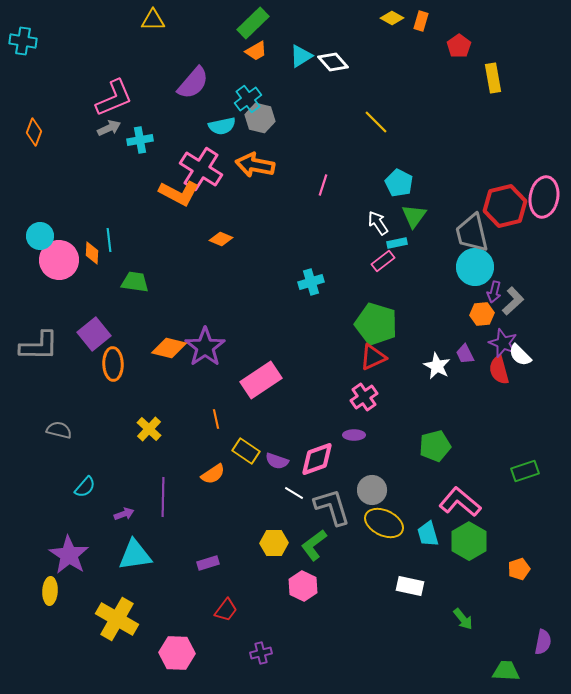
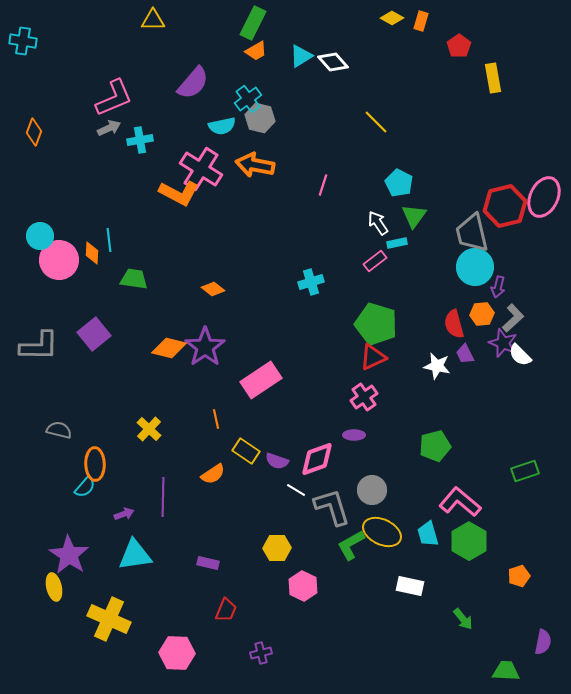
green rectangle at (253, 23): rotated 20 degrees counterclockwise
pink ellipse at (544, 197): rotated 15 degrees clockwise
orange diamond at (221, 239): moved 8 px left, 50 px down; rotated 15 degrees clockwise
pink rectangle at (383, 261): moved 8 px left
green trapezoid at (135, 282): moved 1 px left, 3 px up
purple arrow at (494, 292): moved 4 px right, 5 px up
gray L-shape at (513, 301): moved 17 px down
orange ellipse at (113, 364): moved 18 px left, 100 px down
white star at (437, 366): rotated 16 degrees counterclockwise
red semicircle at (499, 370): moved 45 px left, 46 px up
white line at (294, 493): moved 2 px right, 3 px up
yellow ellipse at (384, 523): moved 2 px left, 9 px down
yellow hexagon at (274, 543): moved 3 px right, 5 px down
green L-shape at (314, 545): moved 37 px right; rotated 8 degrees clockwise
purple rectangle at (208, 563): rotated 30 degrees clockwise
orange pentagon at (519, 569): moved 7 px down
yellow ellipse at (50, 591): moved 4 px right, 4 px up; rotated 16 degrees counterclockwise
red trapezoid at (226, 610): rotated 15 degrees counterclockwise
yellow cross at (117, 619): moved 8 px left; rotated 6 degrees counterclockwise
